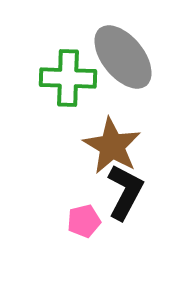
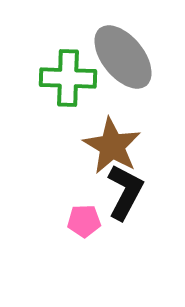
pink pentagon: rotated 12 degrees clockwise
